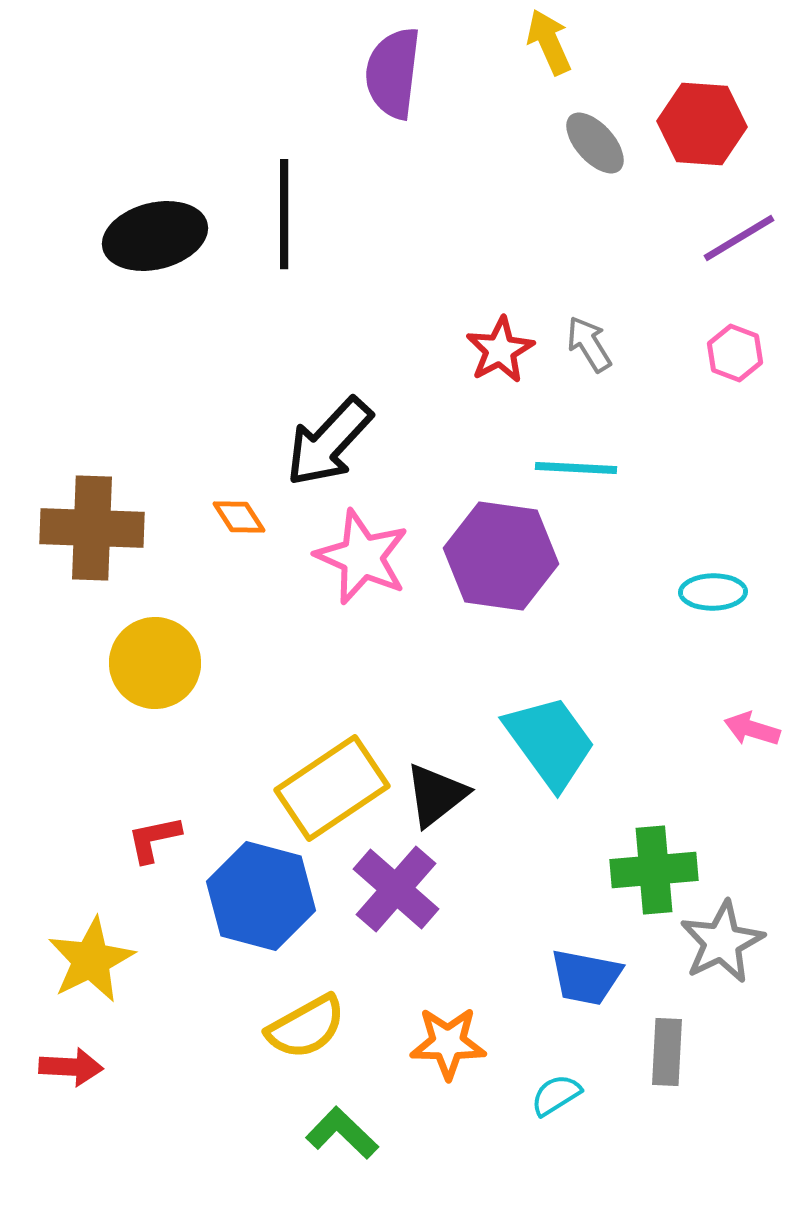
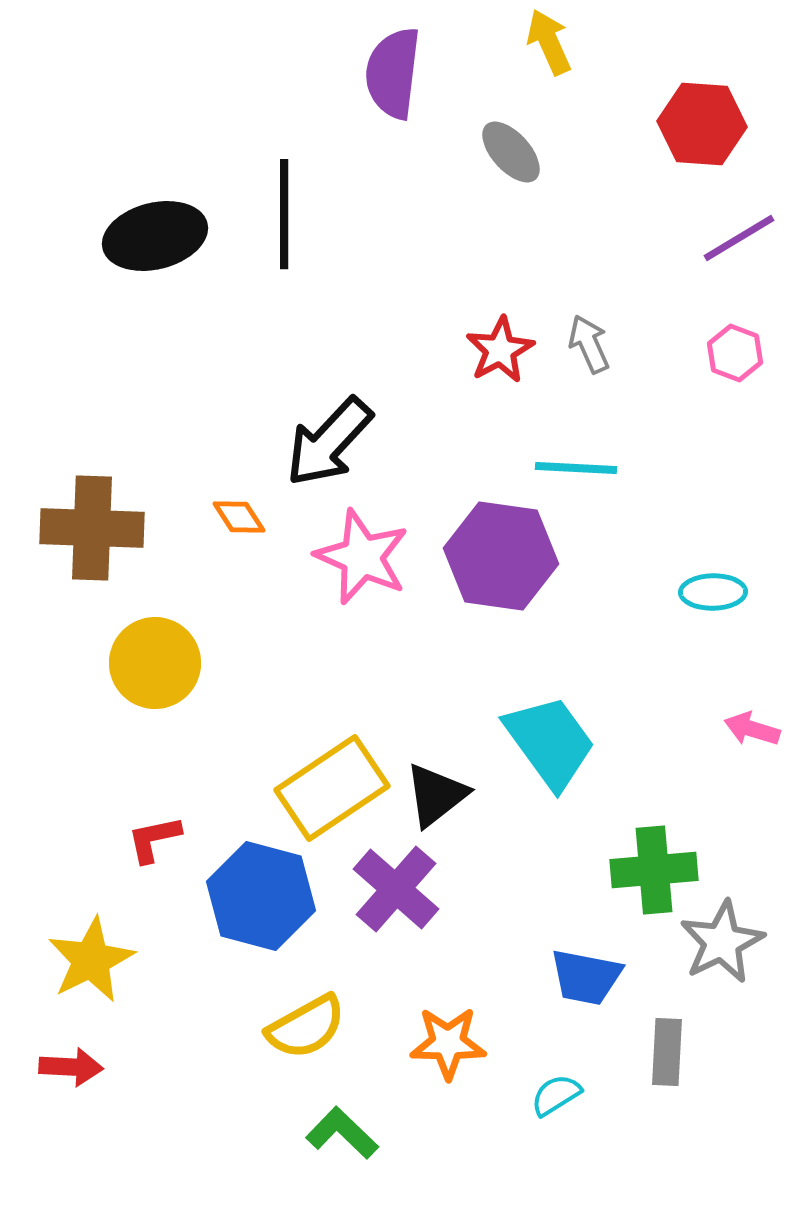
gray ellipse: moved 84 px left, 9 px down
gray arrow: rotated 8 degrees clockwise
